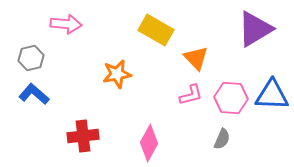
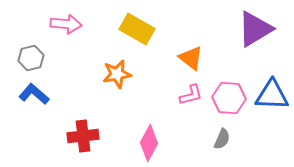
yellow rectangle: moved 19 px left, 1 px up
orange triangle: moved 5 px left; rotated 8 degrees counterclockwise
pink hexagon: moved 2 px left
